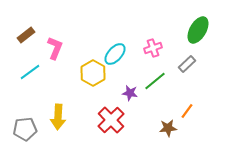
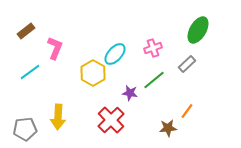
brown rectangle: moved 4 px up
green line: moved 1 px left, 1 px up
